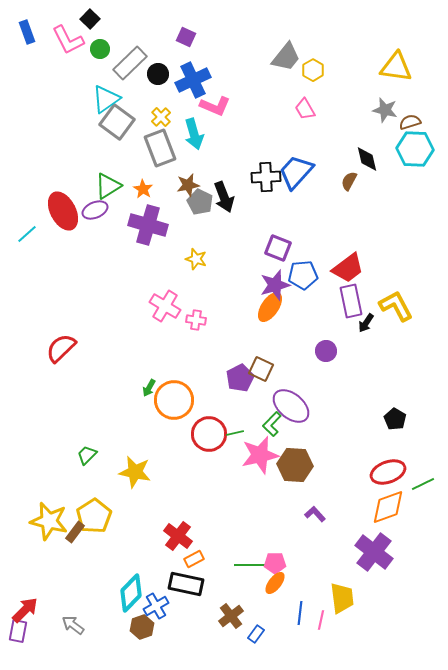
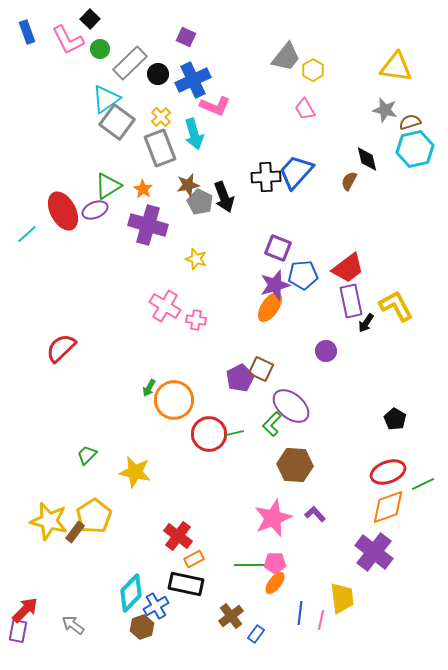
cyan hexagon at (415, 149): rotated 15 degrees counterclockwise
pink star at (260, 455): moved 13 px right, 63 px down; rotated 9 degrees counterclockwise
